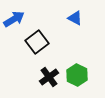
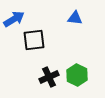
blue triangle: rotated 21 degrees counterclockwise
black square: moved 3 px left, 2 px up; rotated 30 degrees clockwise
black cross: rotated 12 degrees clockwise
